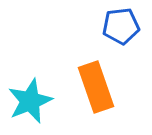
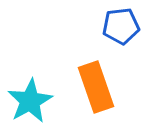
cyan star: rotated 6 degrees counterclockwise
